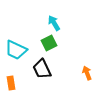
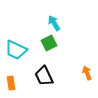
black trapezoid: moved 2 px right, 7 px down
